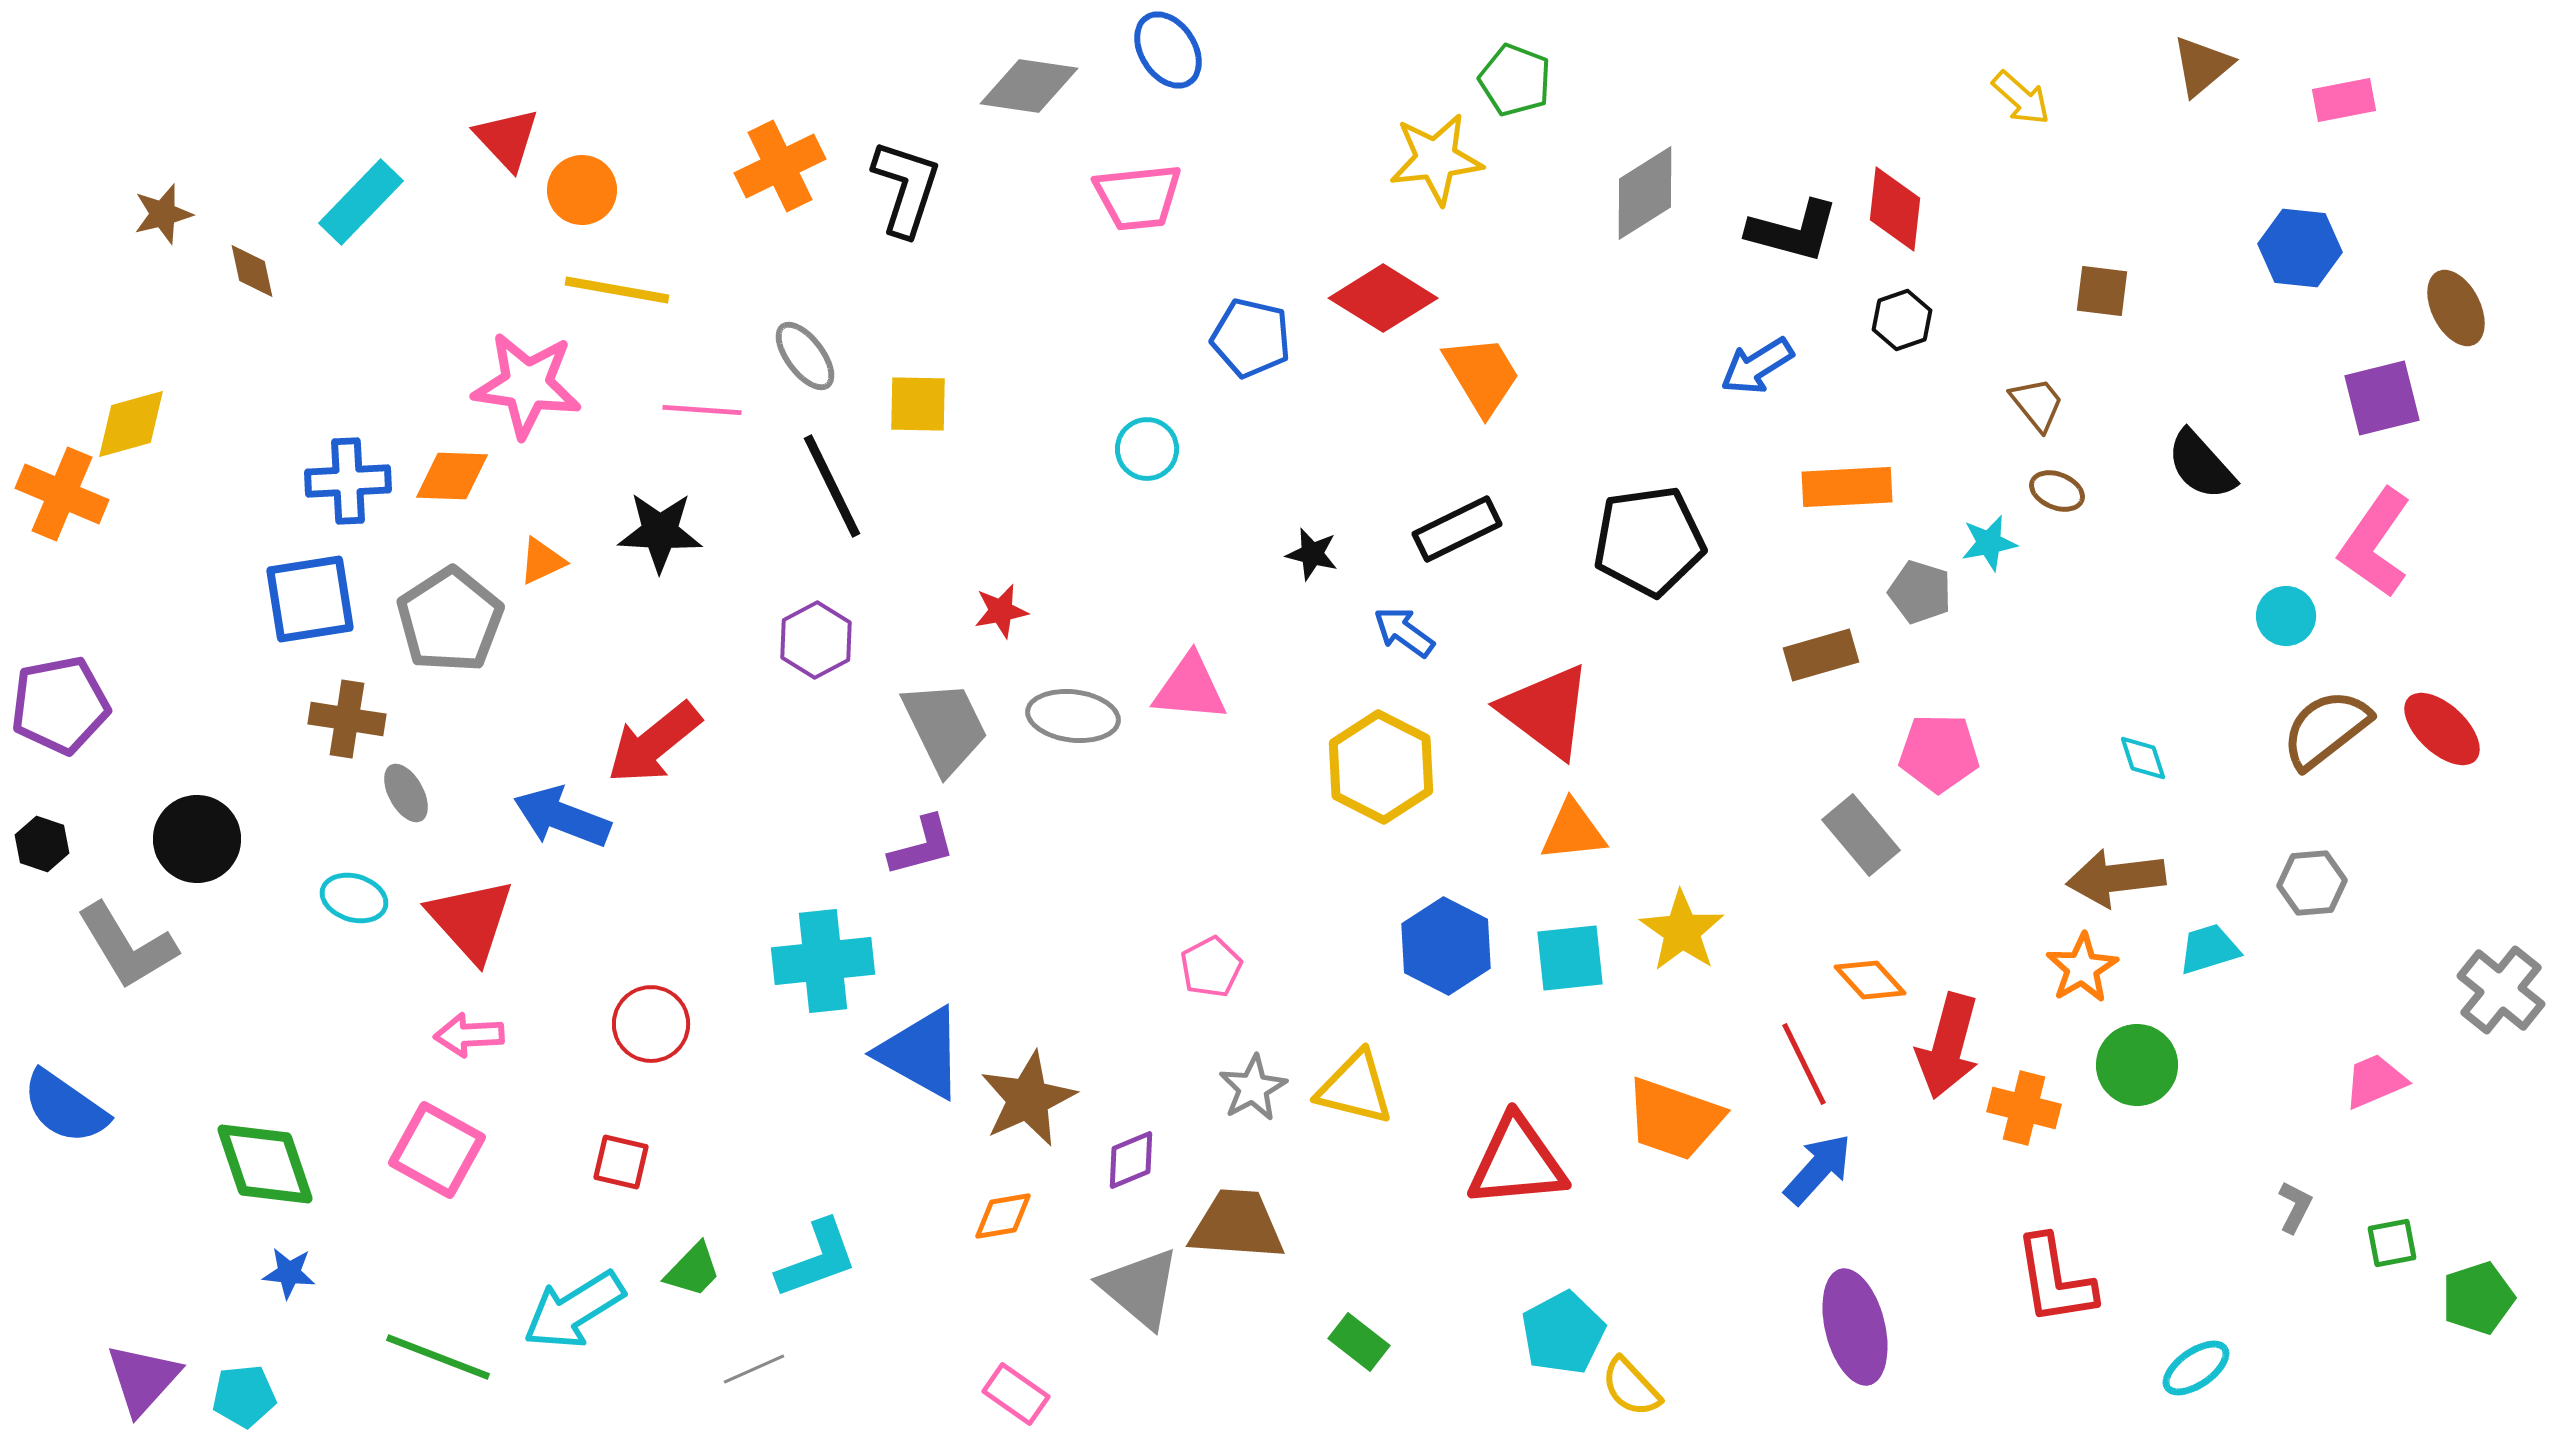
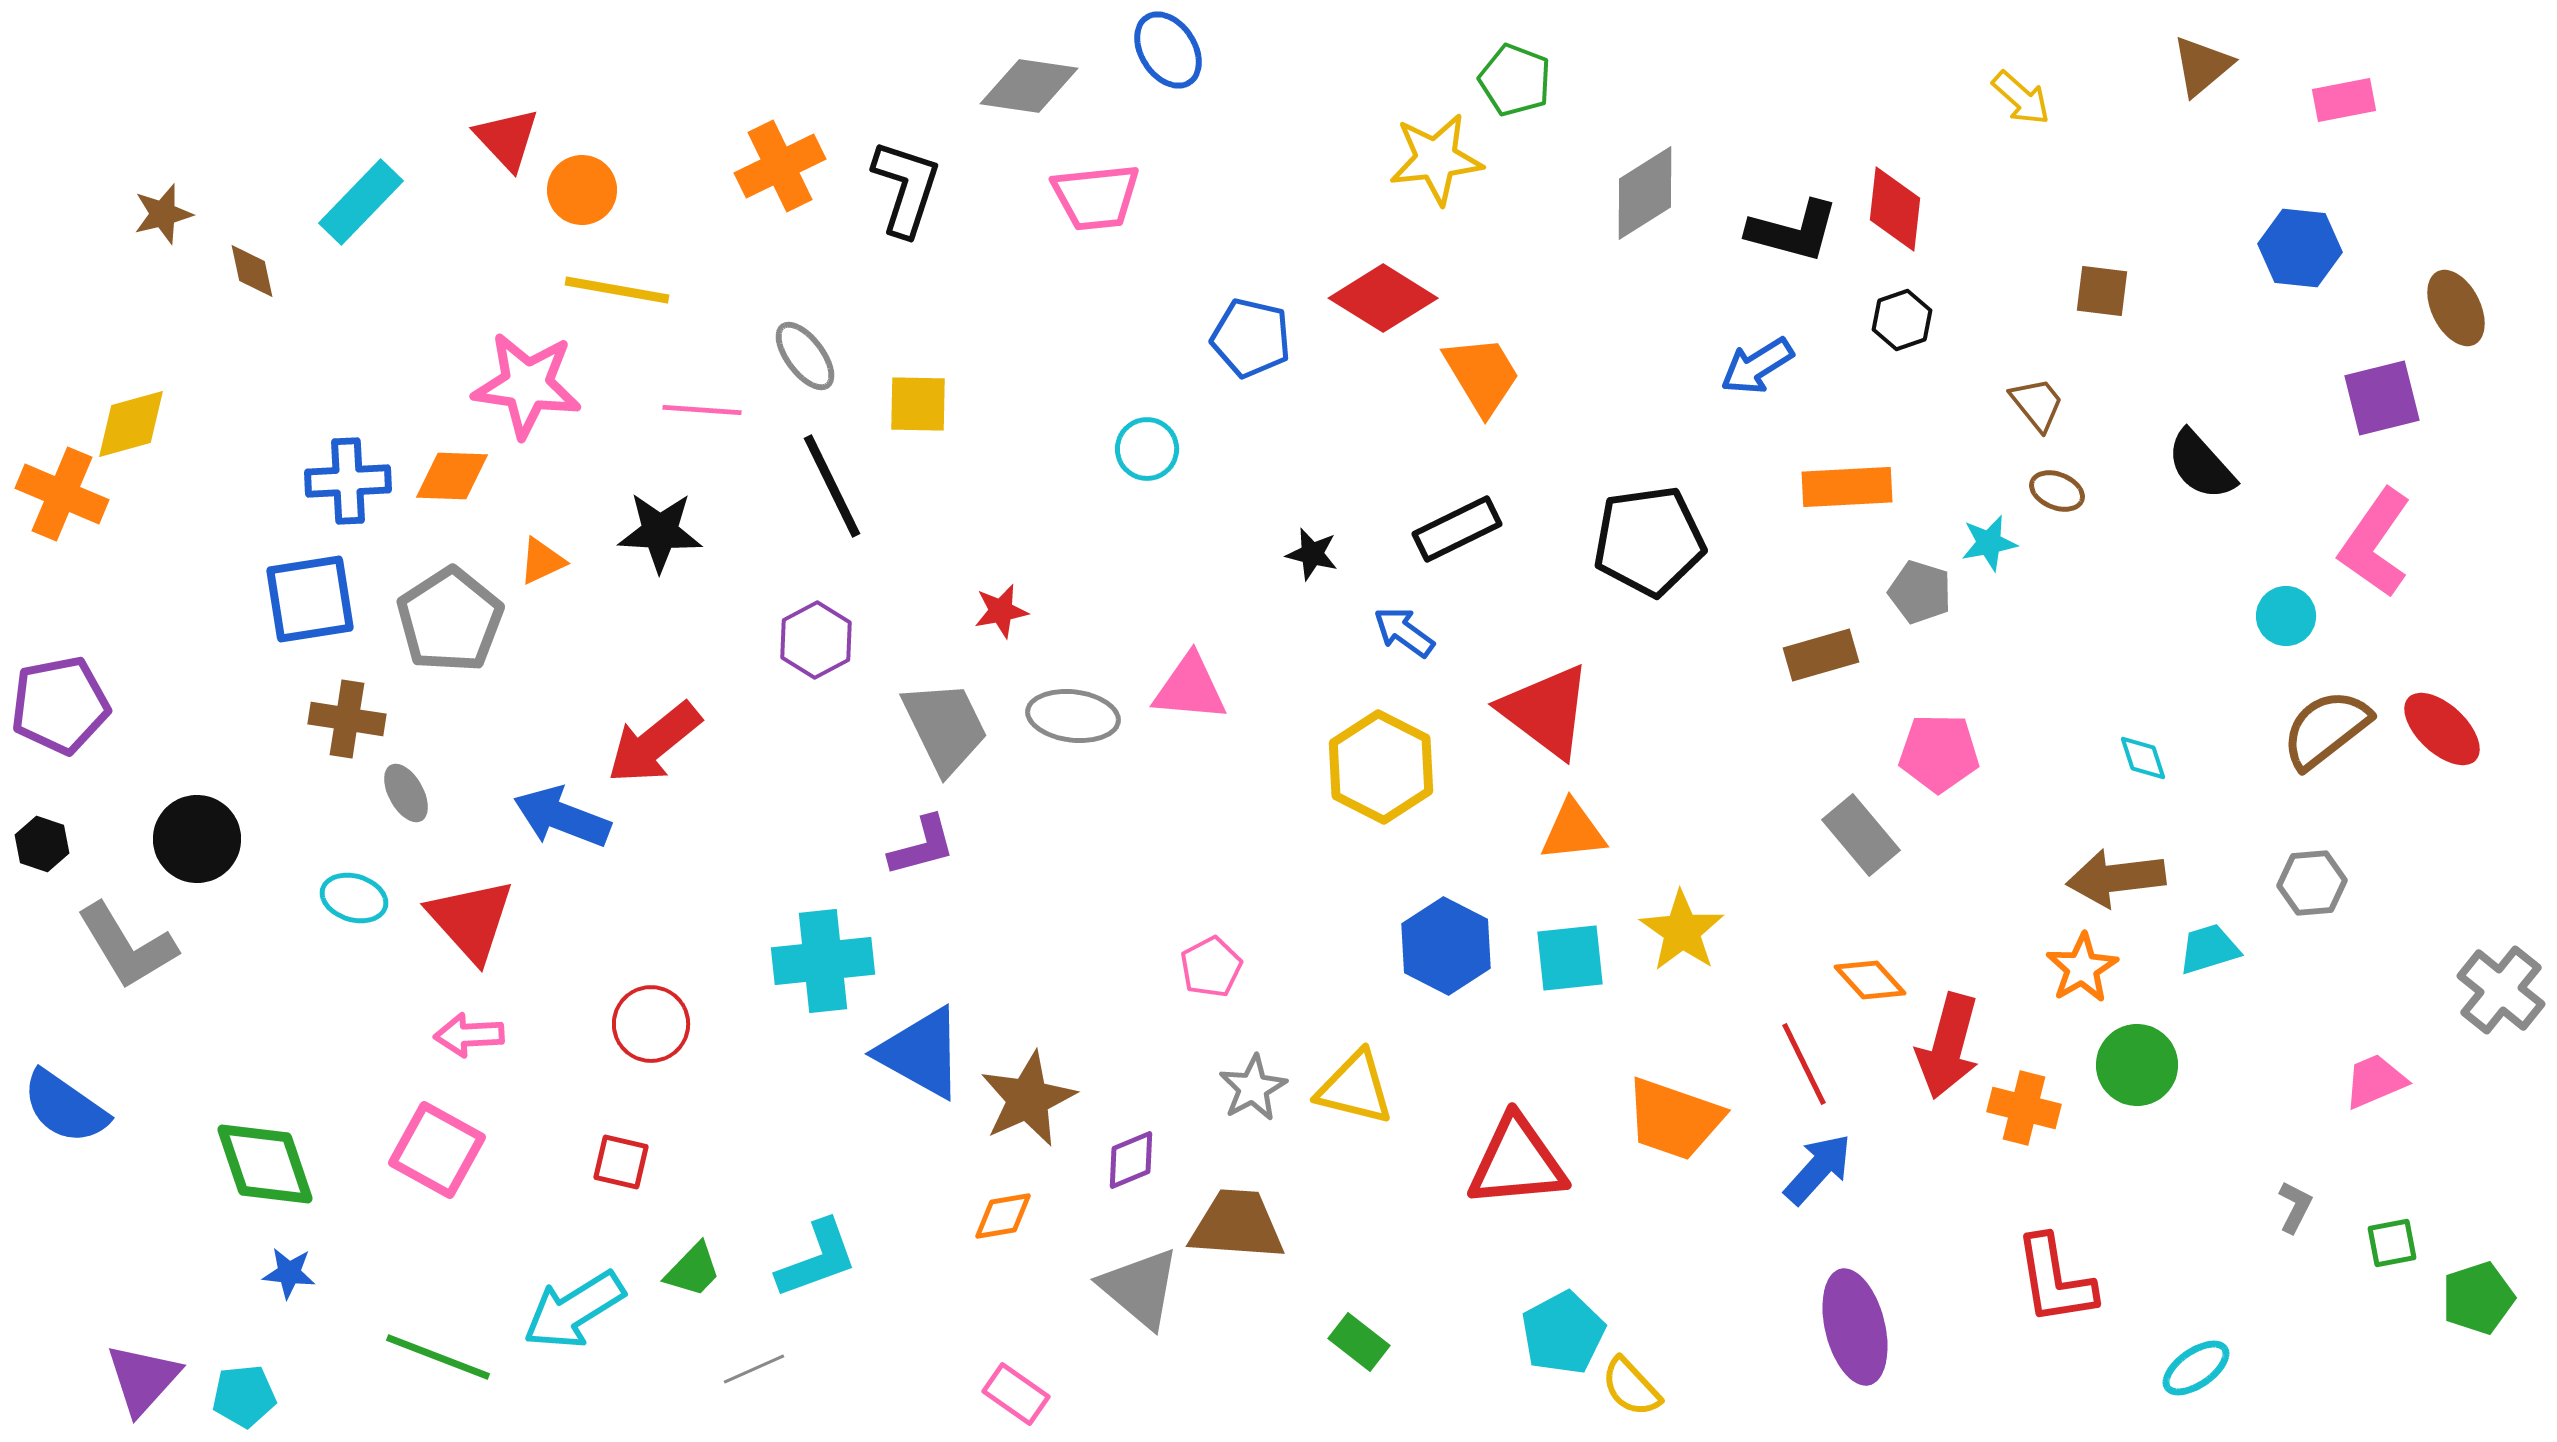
pink trapezoid at (1138, 197): moved 42 px left
